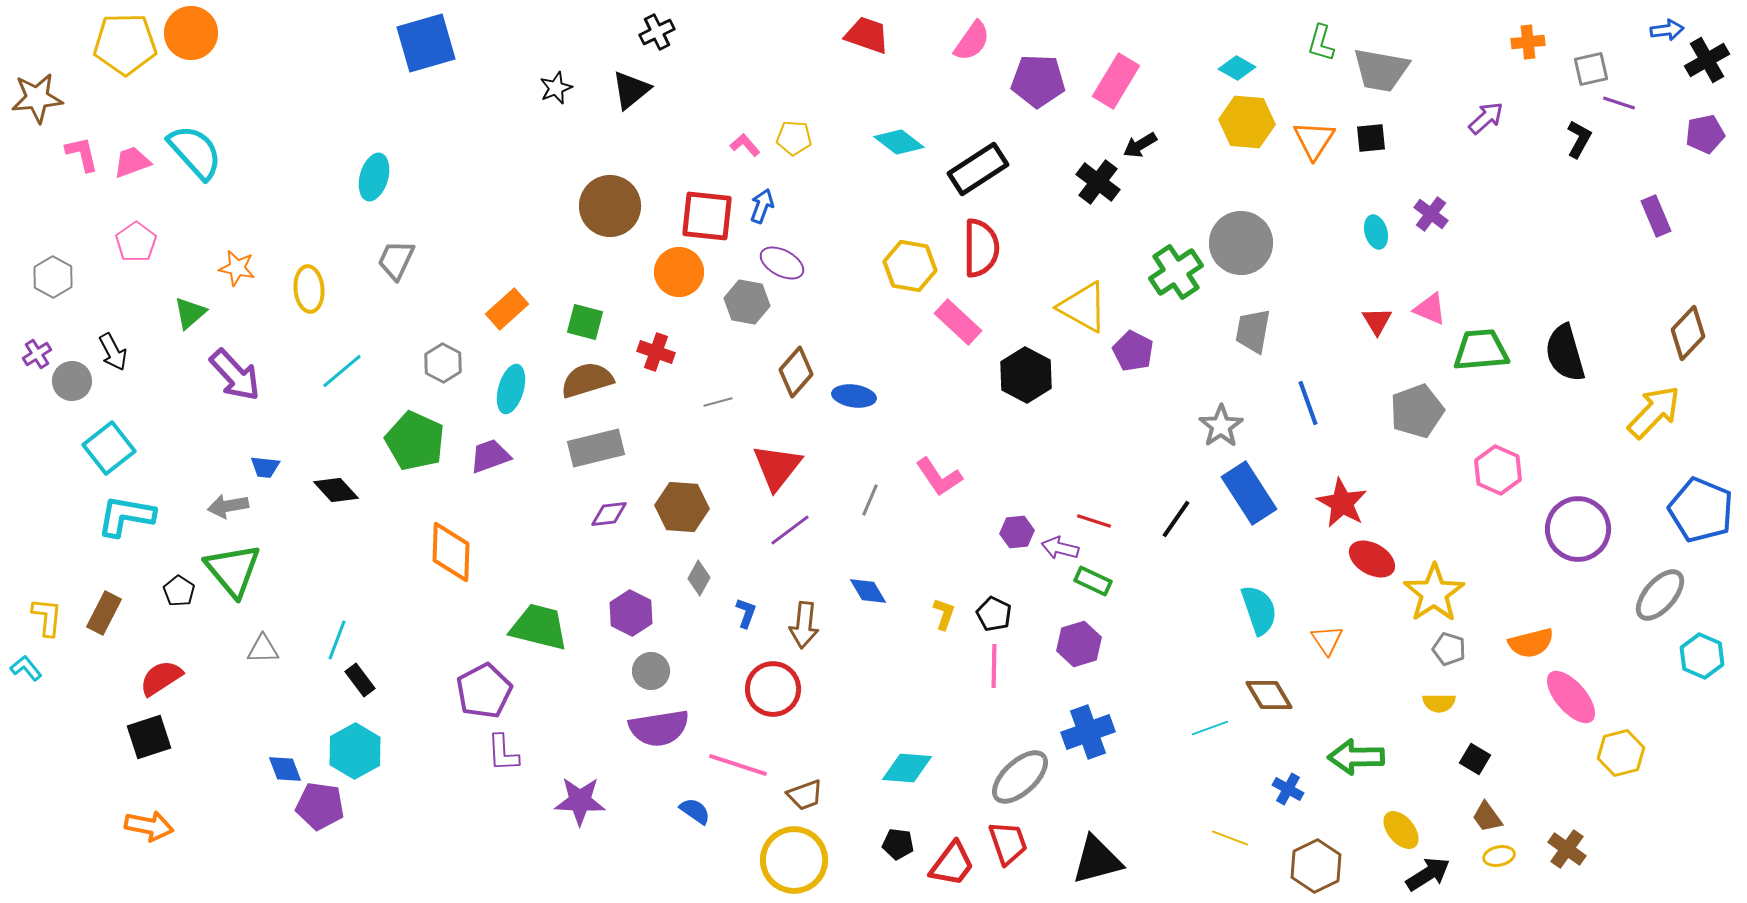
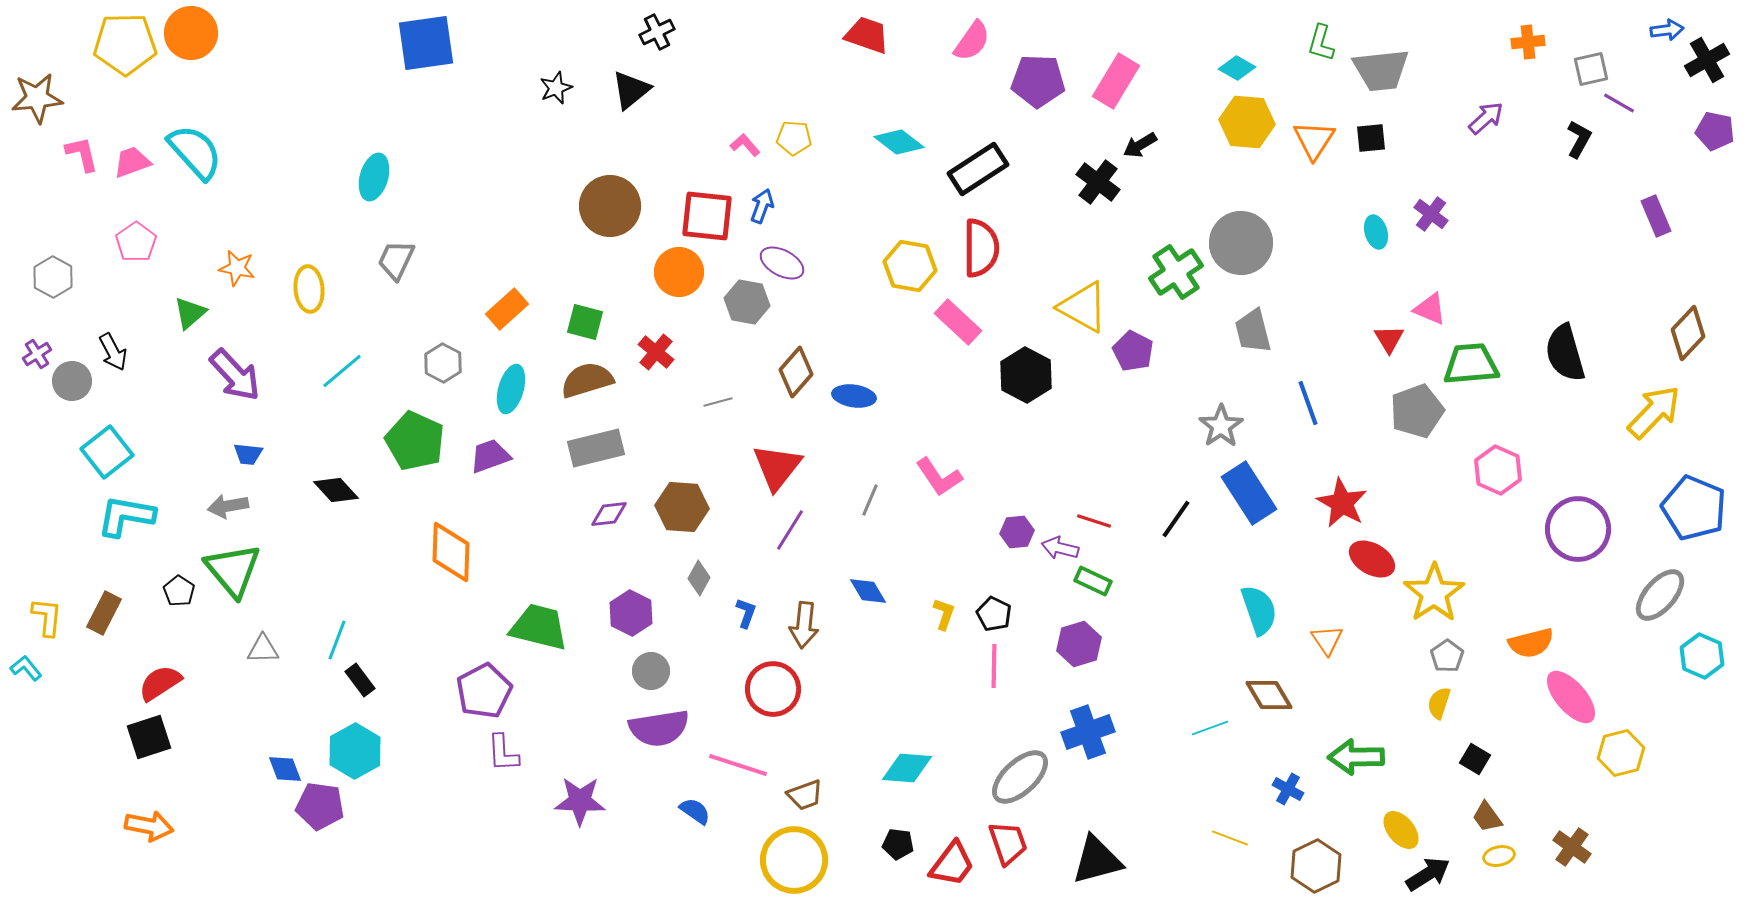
blue square at (426, 43): rotated 8 degrees clockwise
gray trapezoid at (1381, 70): rotated 16 degrees counterclockwise
purple line at (1619, 103): rotated 12 degrees clockwise
purple pentagon at (1705, 134): moved 10 px right, 3 px up; rotated 24 degrees clockwise
red triangle at (1377, 321): moved 12 px right, 18 px down
gray trapezoid at (1253, 331): rotated 24 degrees counterclockwise
green trapezoid at (1481, 350): moved 10 px left, 14 px down
red cross at (656, 352): rotated 21 degrees clockwise
cyan square at (109, 448): moved 2 px left, 4 px down
blue trapezoid at (265, 467): moved 17 px left, 13 px up
blue pentagon at (1701, 510): moved 7 px left, 2 px up
purple line at (790, 530): rotated 21 degrees counterclockwise
gray pentagon at (1449, 649): moved 2 px left, 7 px down; rotated 20 degrees clockwise
red semicircle at (161, 678): moved 1 px left, 5 px down
yellow semicircle at (1439, 703): rotated 108 degrees clockwise
brown cross at (1567, 849): moved 5 px right, 2 px up
